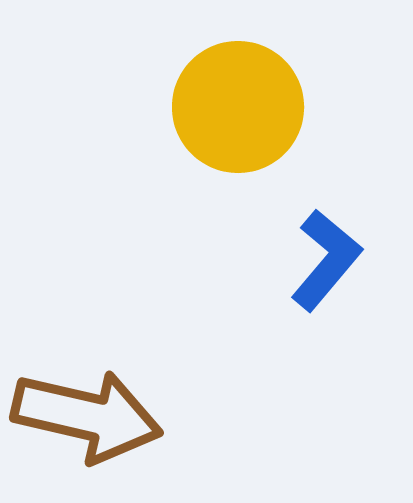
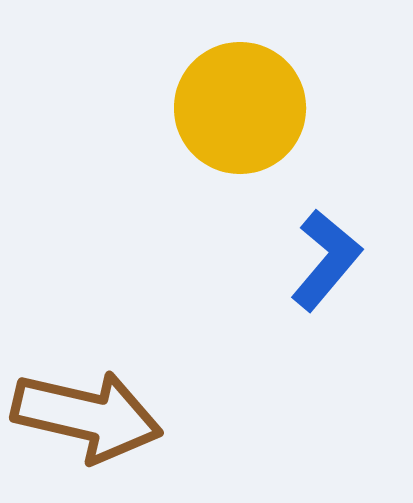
yellow circle: moved 2 px right, 1 px down
